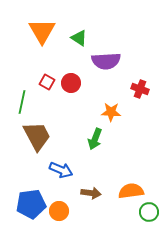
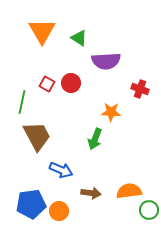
red square: moved 2 px down
orange semicircle: moved 2 px left
green circle: moved 2 px up
